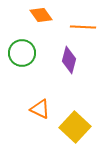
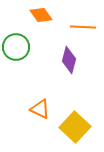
green circle: moved 6 px left, 6 px up
